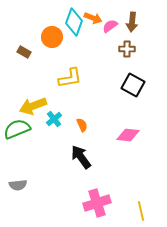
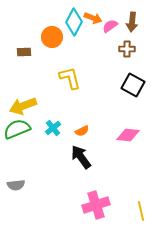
cyan diamond: rotated 8 degrees clockwise
brown rectangle: rotated 32 degrees counterclockwise
yellow L-shape: rotated 95 degrees counterclockwise
yellow arrow: moved 10 px left
cyan cross: moved 1 px left, 9 px down
orange semicircle: moved 6 px down; rotated 88 degrees clockwise
gray semicircle: moved 2 px left
pink cross: moved 1 px left, 2 px down
